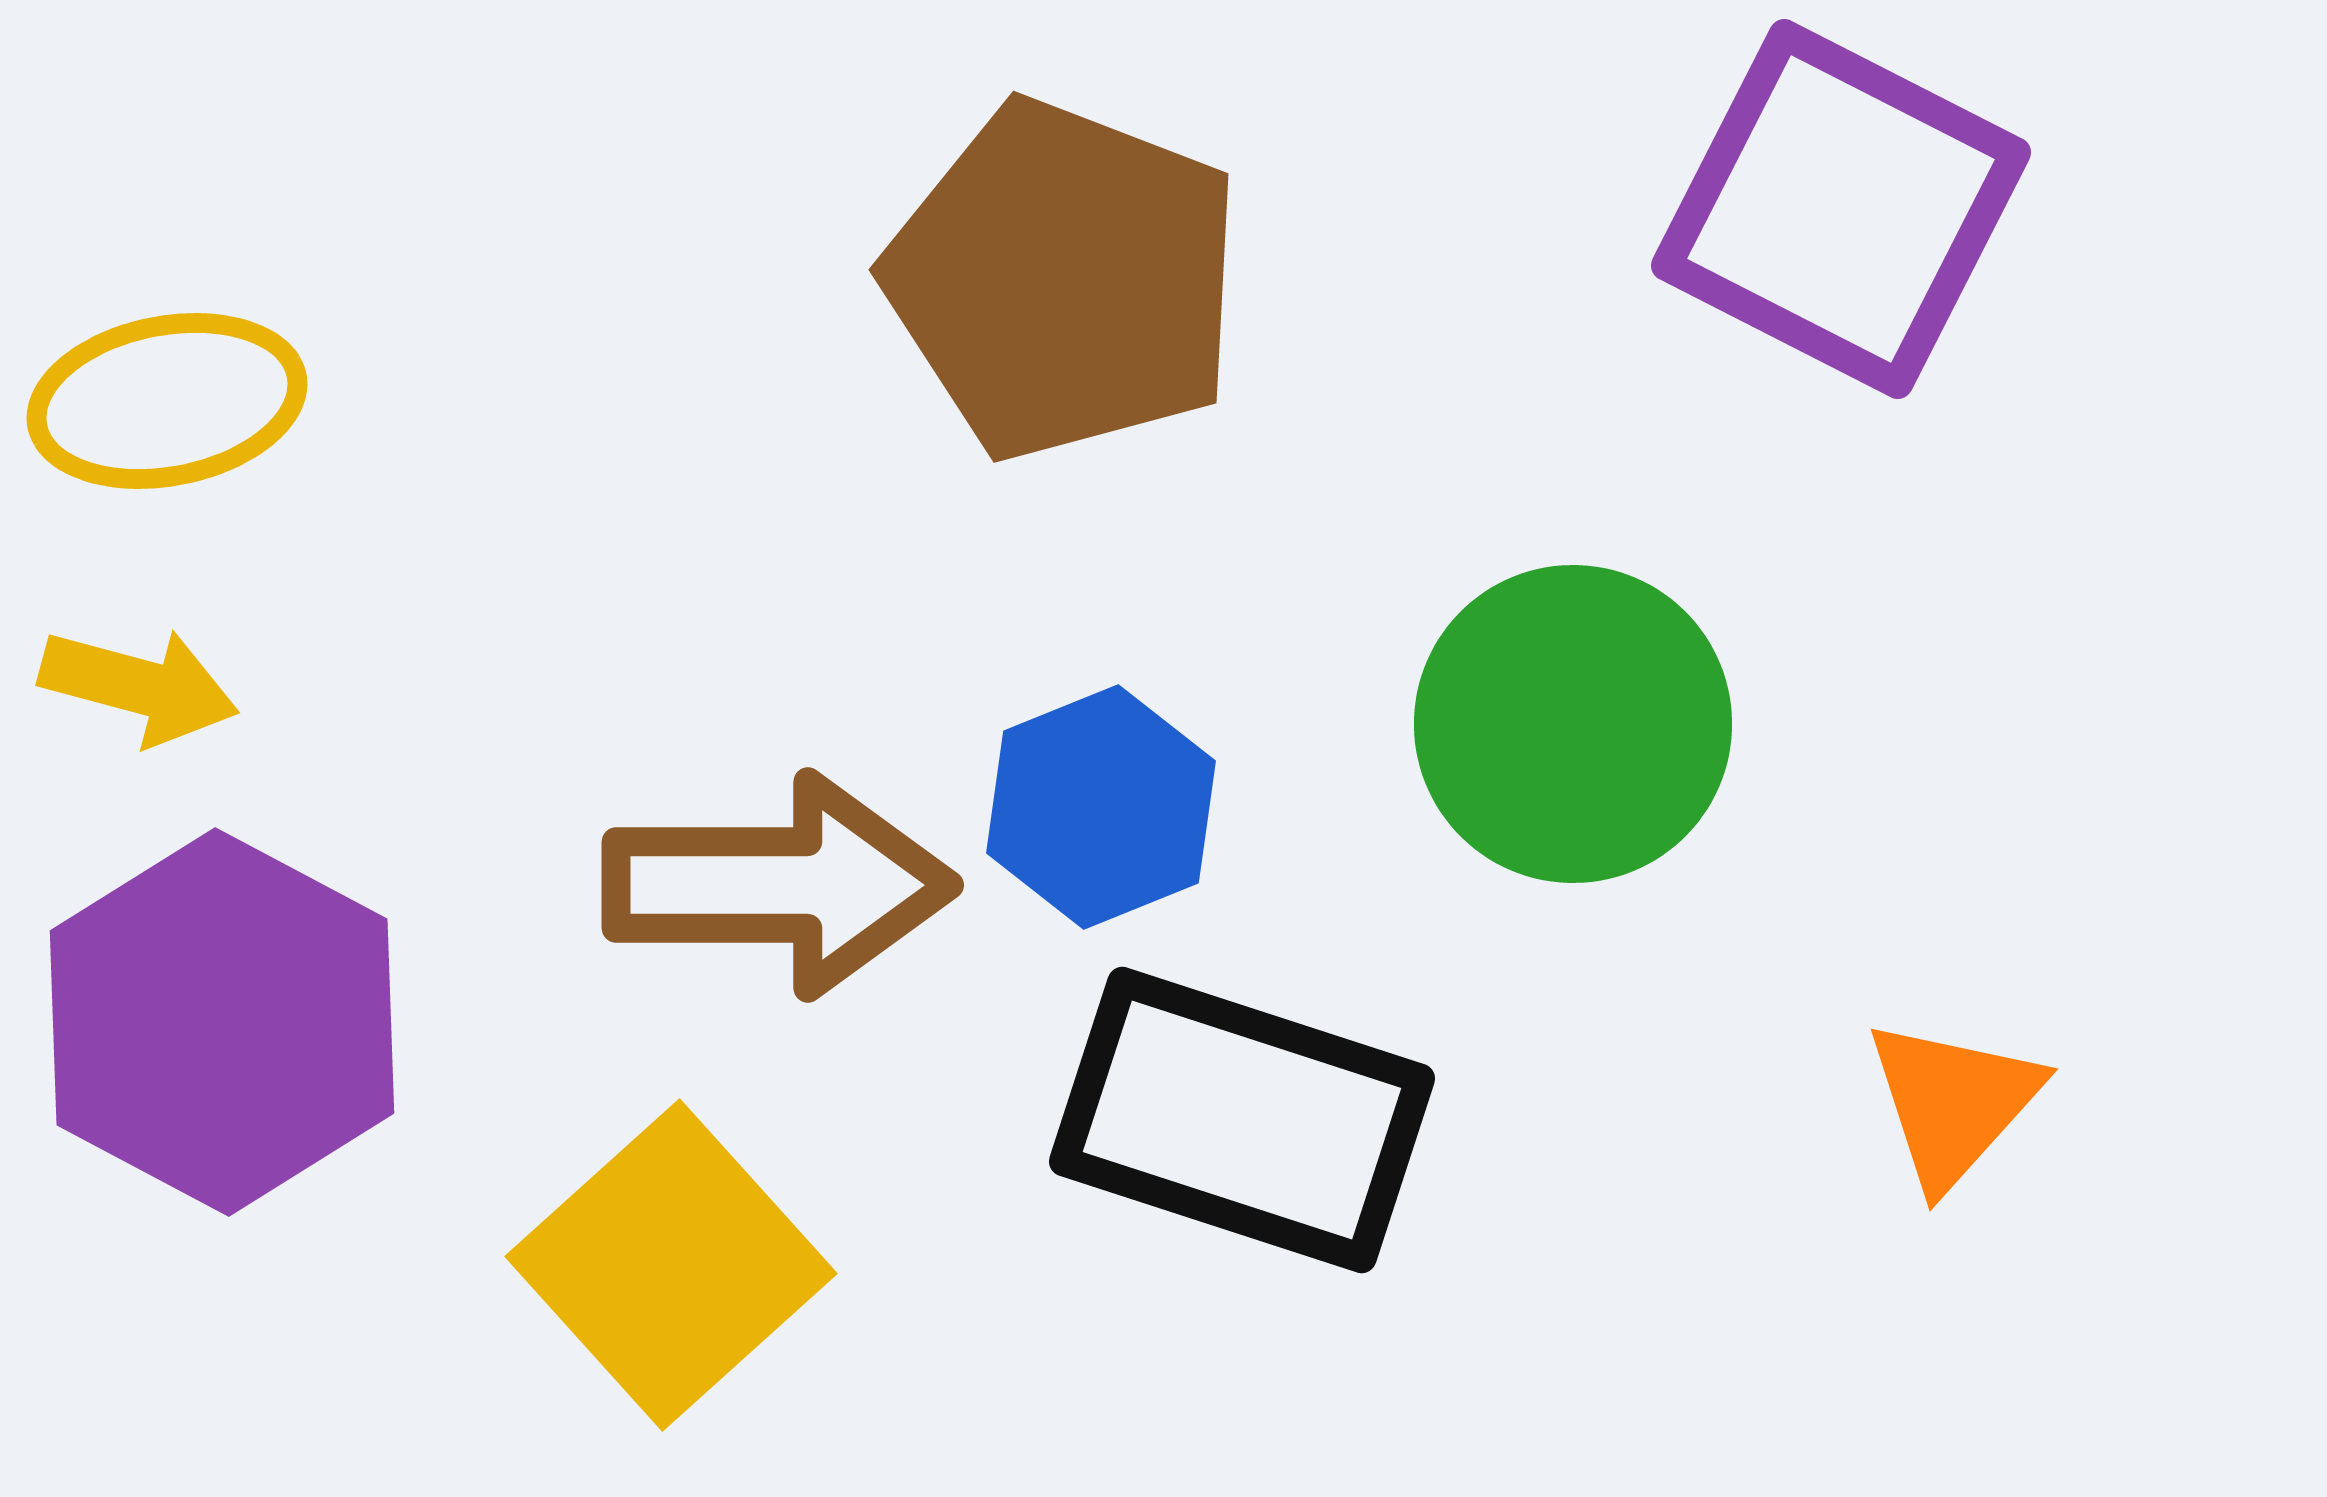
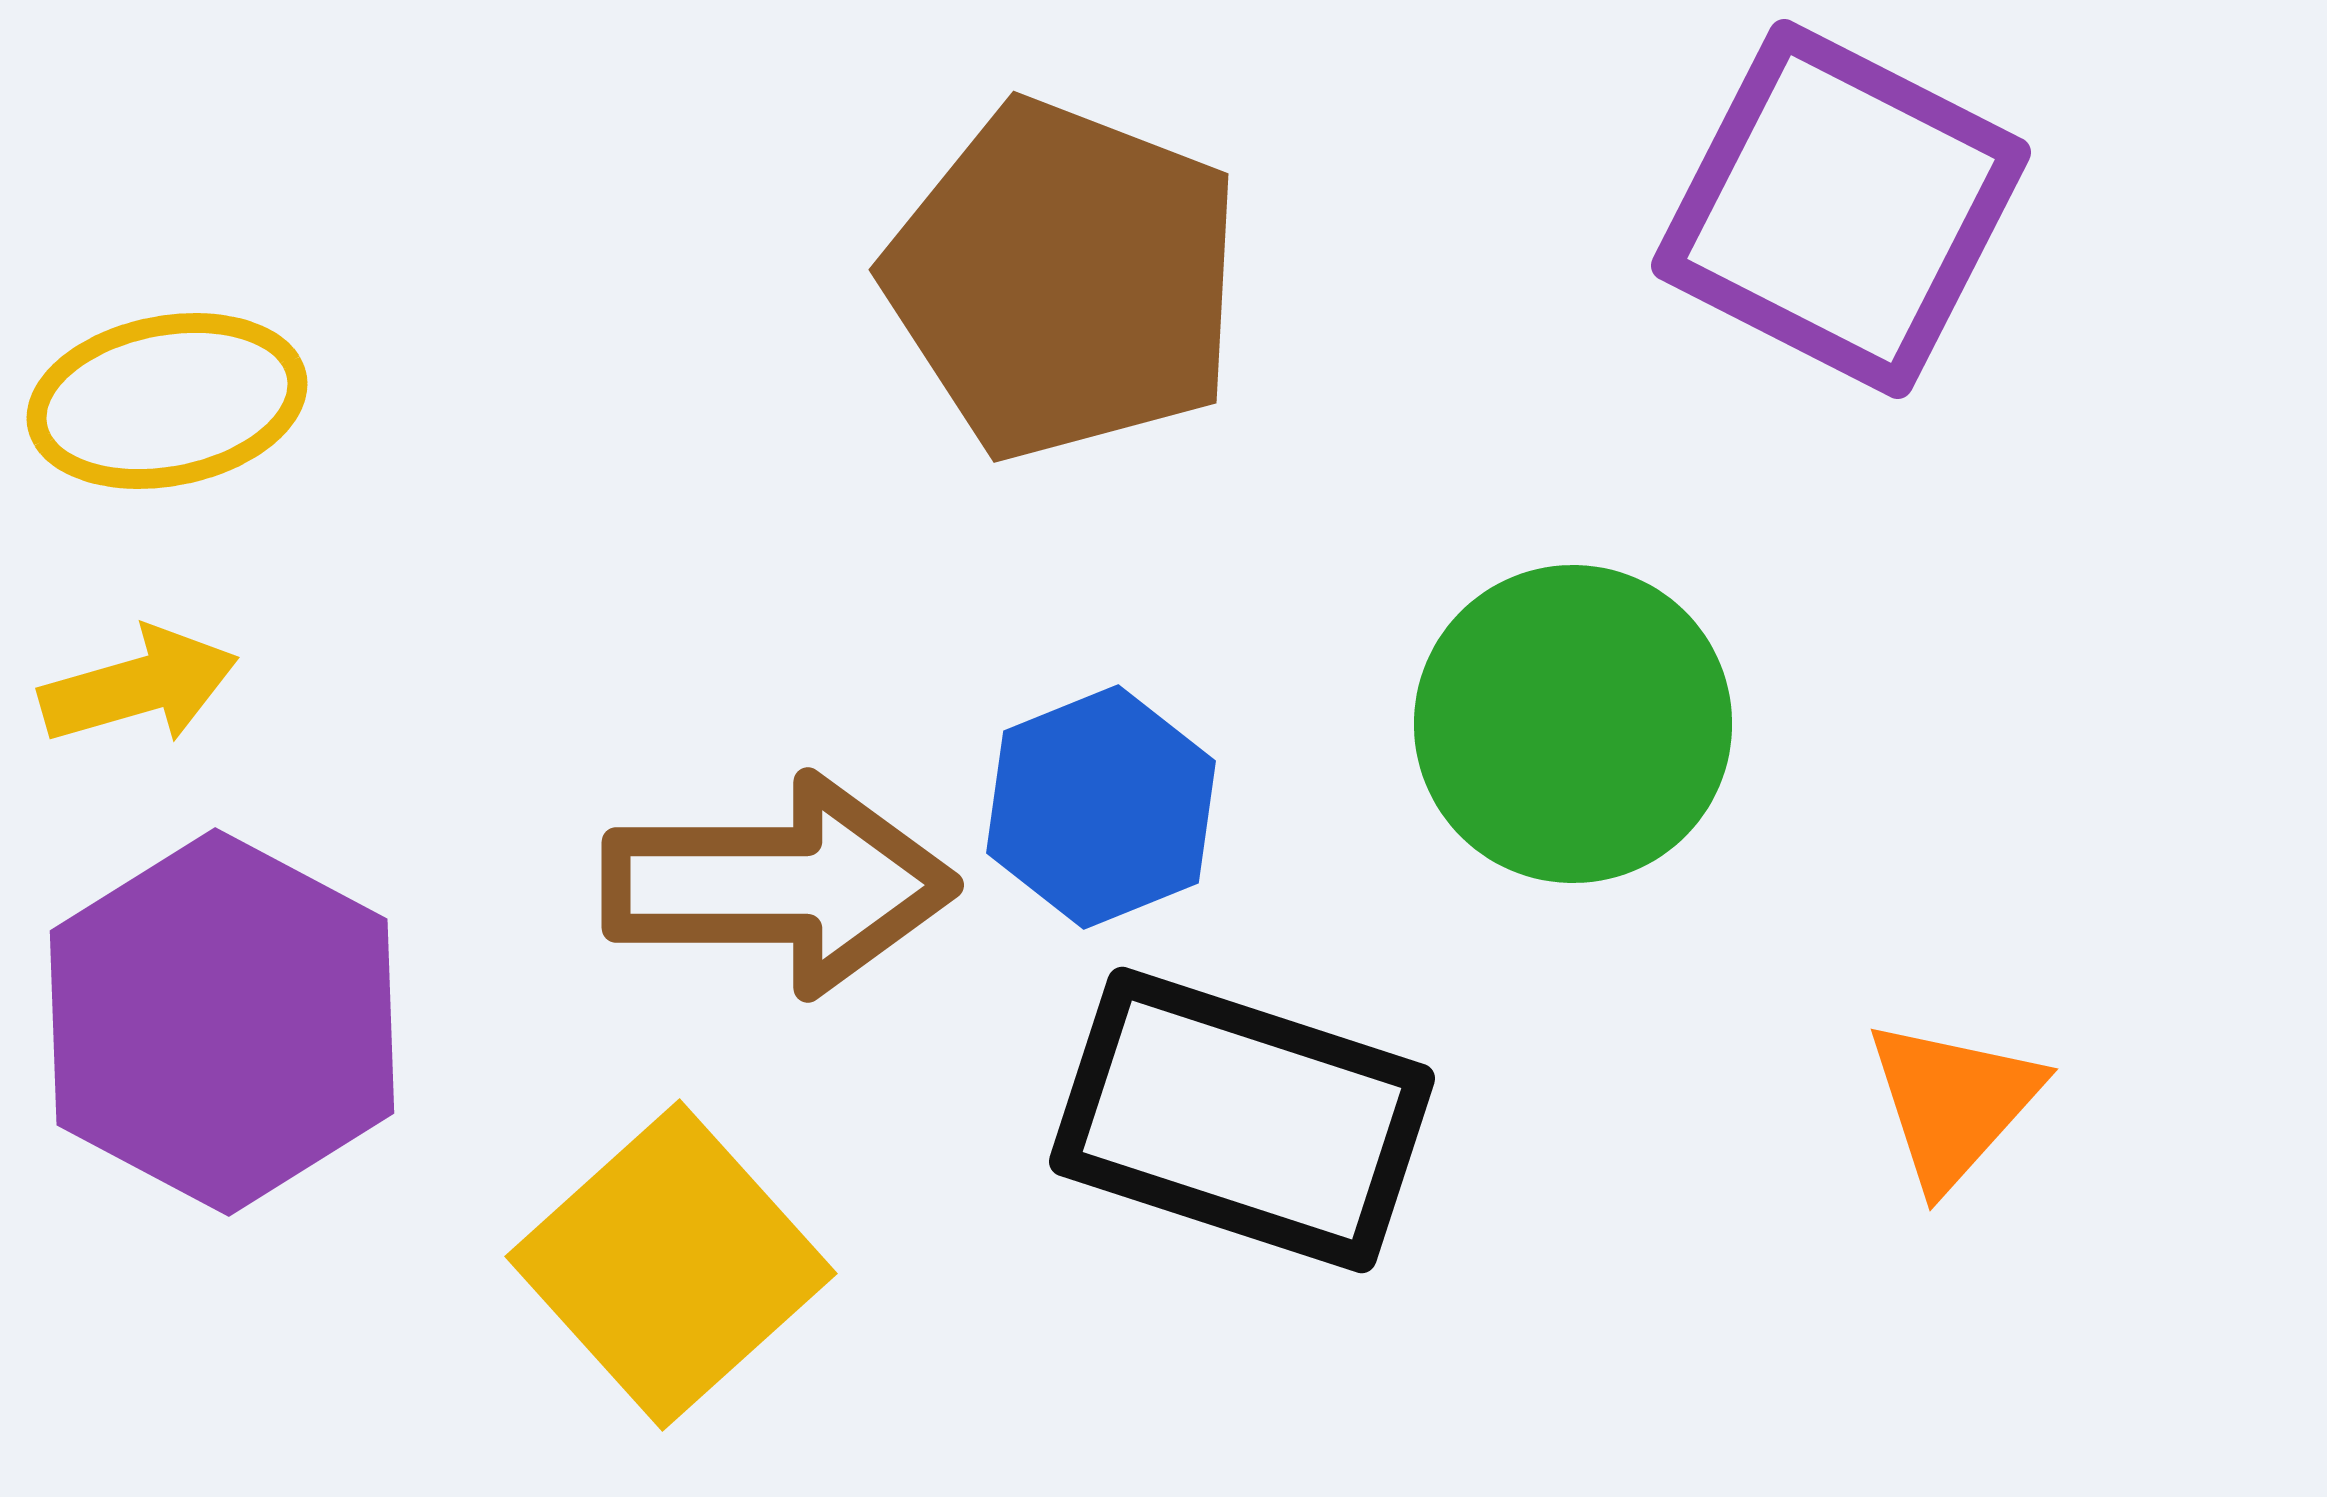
yellow arrow: rotated 31 degrees counterclockwise
